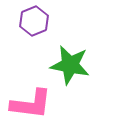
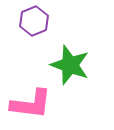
green star: rotated 9 degrees clockwise
